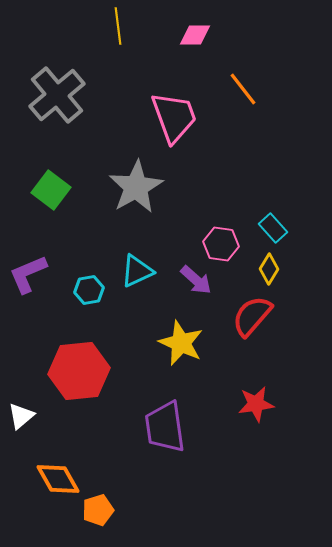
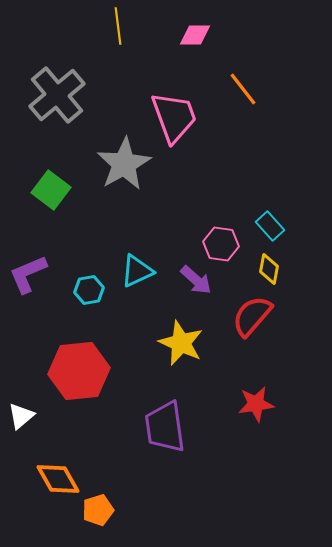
gray star: moved 12 px left, 23 px up
cyan rectangle: moved 3 px left, 2 px up
yellow diamond: rotated 20 degrees counterclockwise
